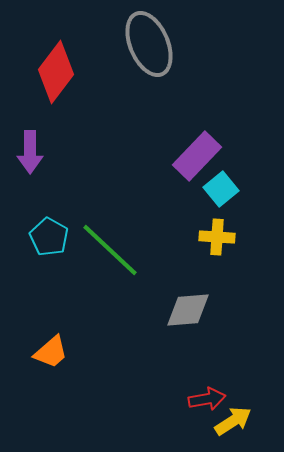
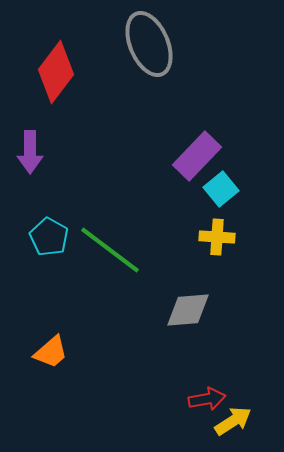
green line: rotated 6 degrees counterclockwise
